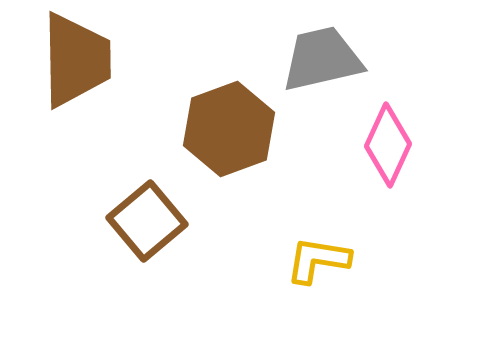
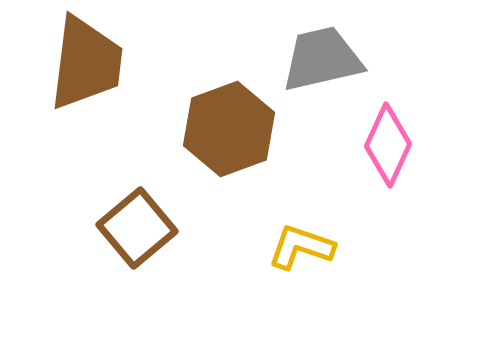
brown trapezoid: moved 10 px right, 3 px down; rotated 8 degrees clockwise
brown square: moved 10 px left, 7 px down
yellow L-shape: moved 17 px left, 13 px up; rotated 10 degrees clockwise
